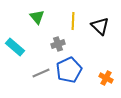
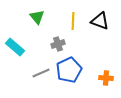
black triangle: moved 5 px up; rotated 24 degrees counterclockwise
orange cross: rotated 24 degrees counterclockwise
